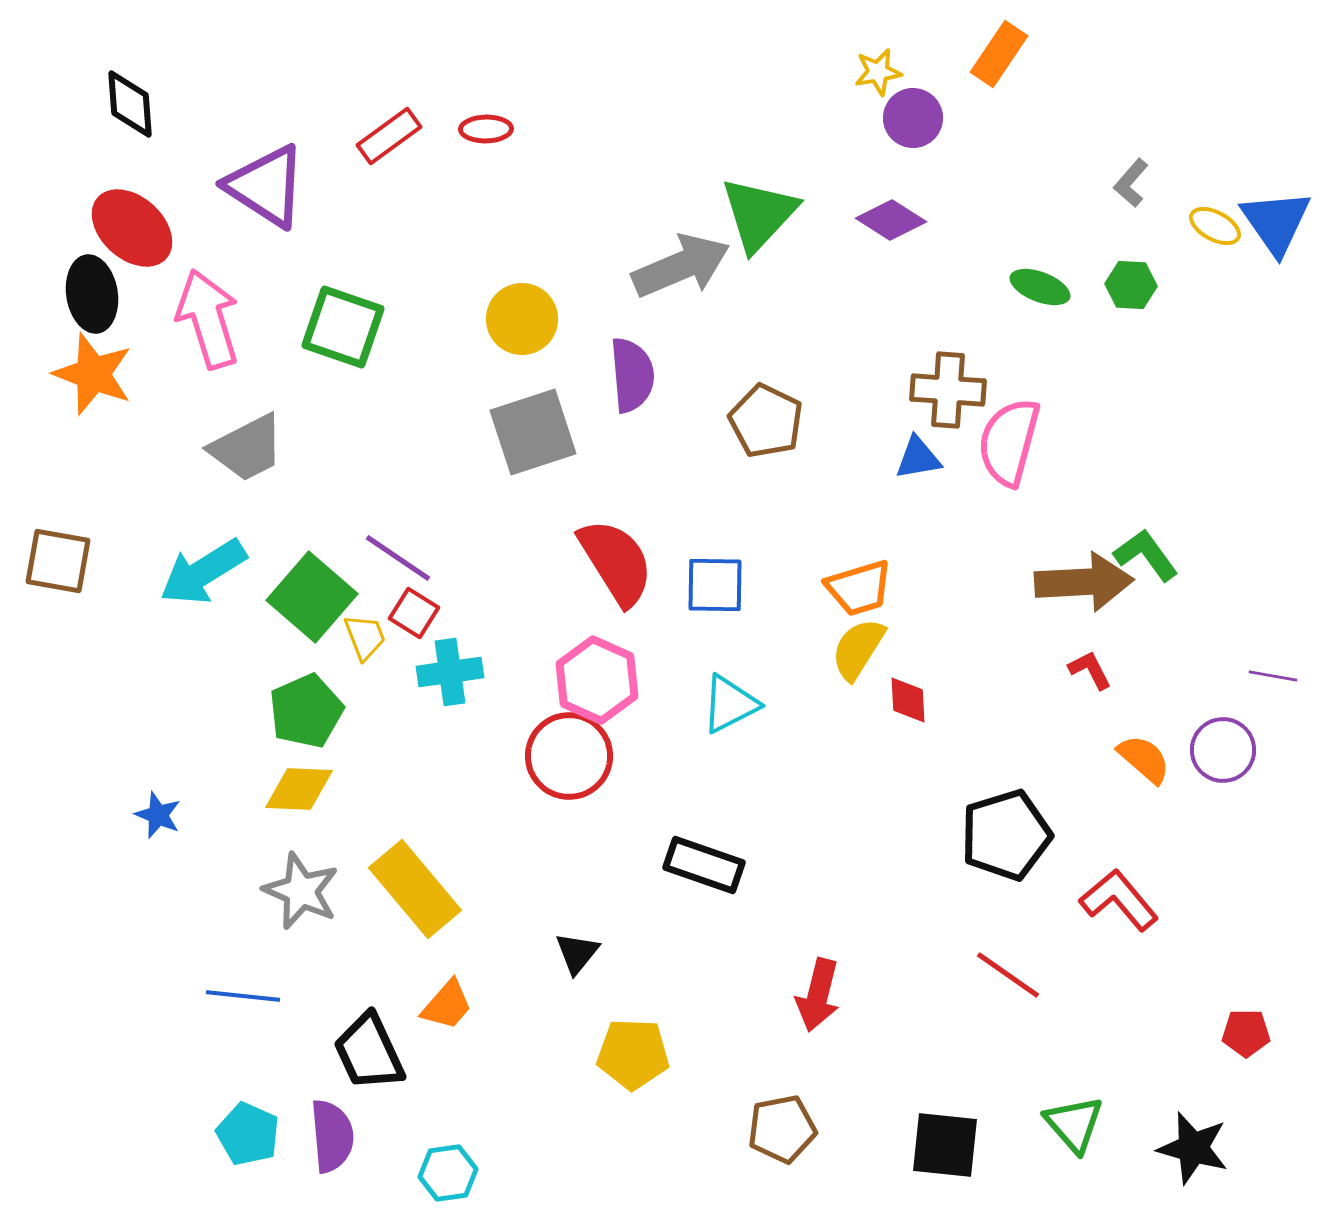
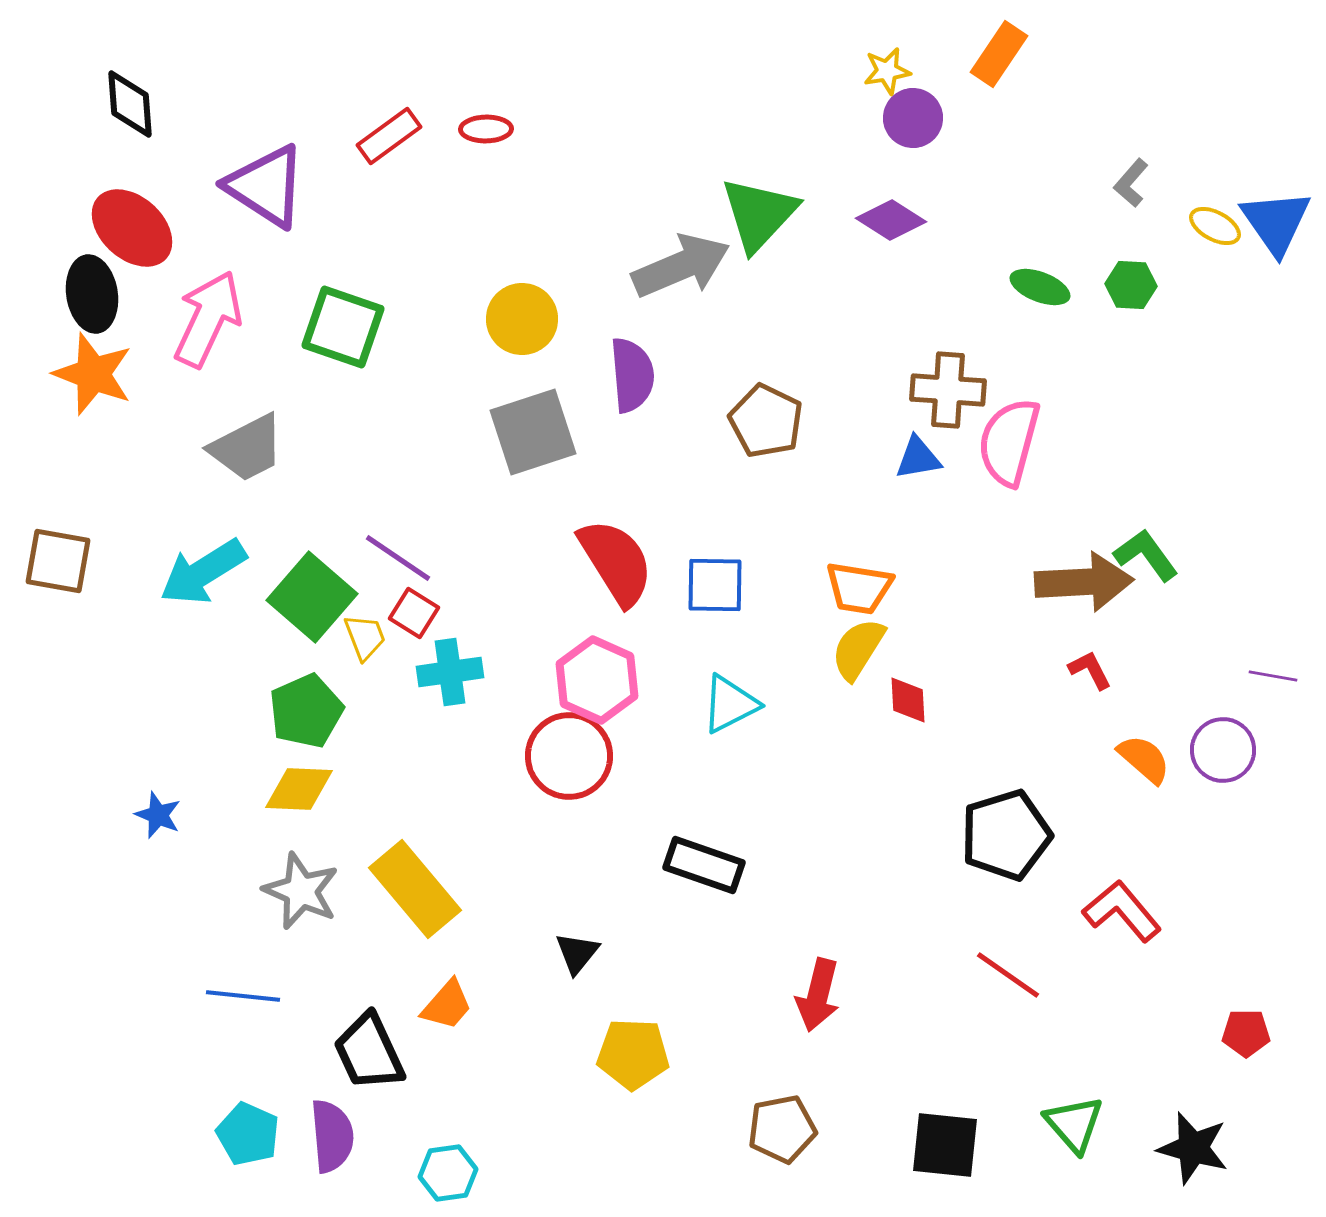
yellow star at (878, 72): moved 9 px right, 1 px up
pink arrow at (208, 319): rotated 42 degrees clockwise
orange trapezoid at (859, 588): rotated 26 degrees clockwise
red L-shape at (1119, 900): moved 3 px right, 11 px down
